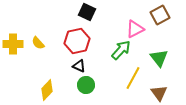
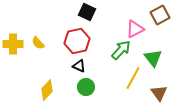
green triangle: moved 6 px left
green circle: moved 2 px down
